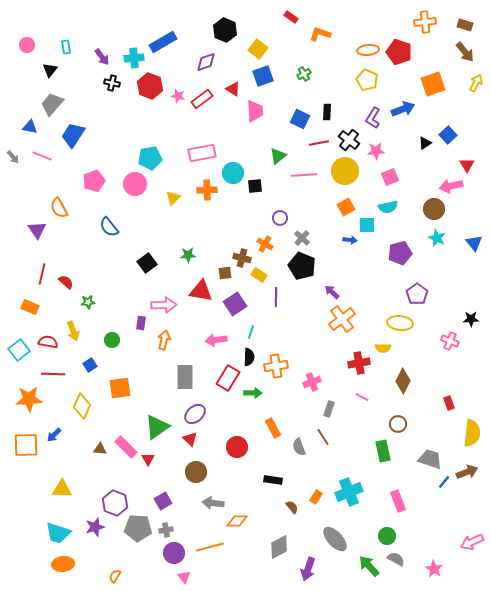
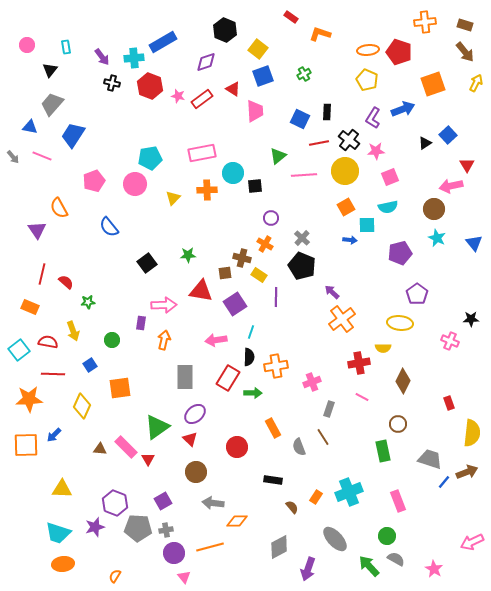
purple circle at (280, 218): moved 9 px left
